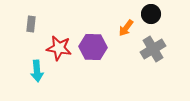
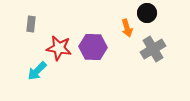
black circle: moved 4 px left, 1 px up
orange arrow: moved 1 px right; rotated 54 degrees counterclockwise
cyan arrow: rotated 50 degrees clockwise
